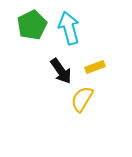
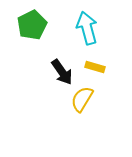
cyan arrow: moved 18 px right
yellow rectangle: rotated 36 degrees clockwise
black arrow: moved 1 px right, 1 px down
